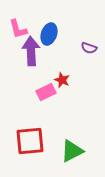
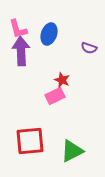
purple arrow: moved 10 px left
pink rectangle: moved 9 px right, 4 px down
